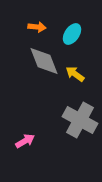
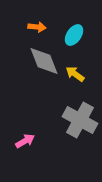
cyan ellipse: moved 2 px right, 1 px down
